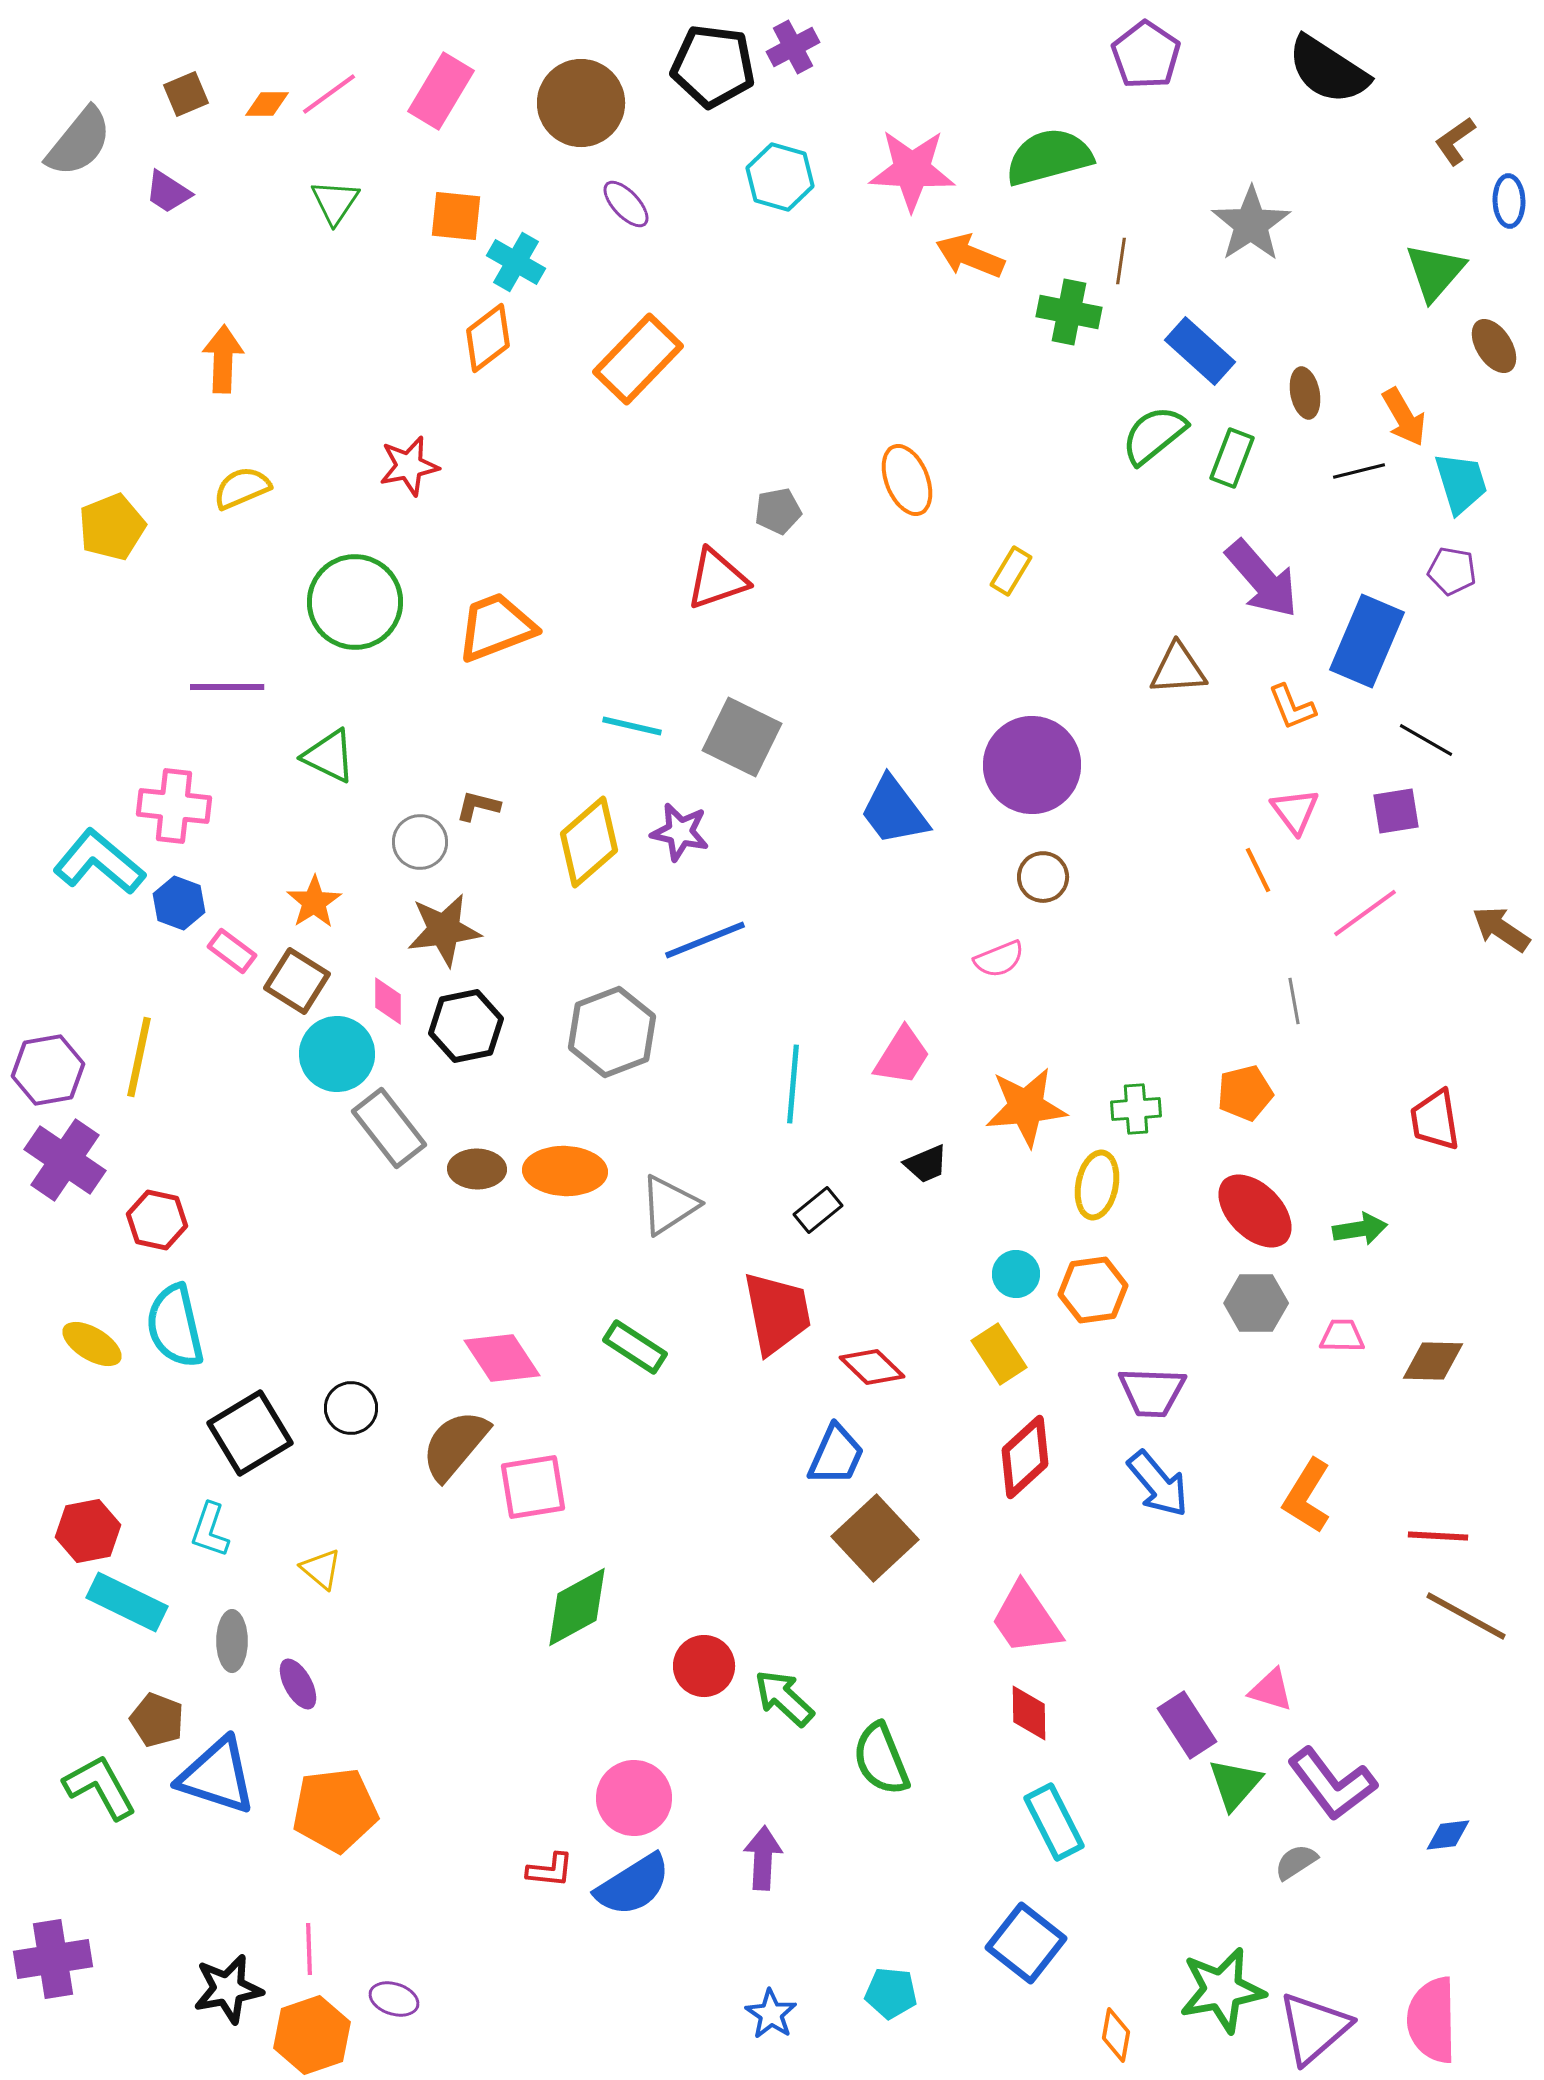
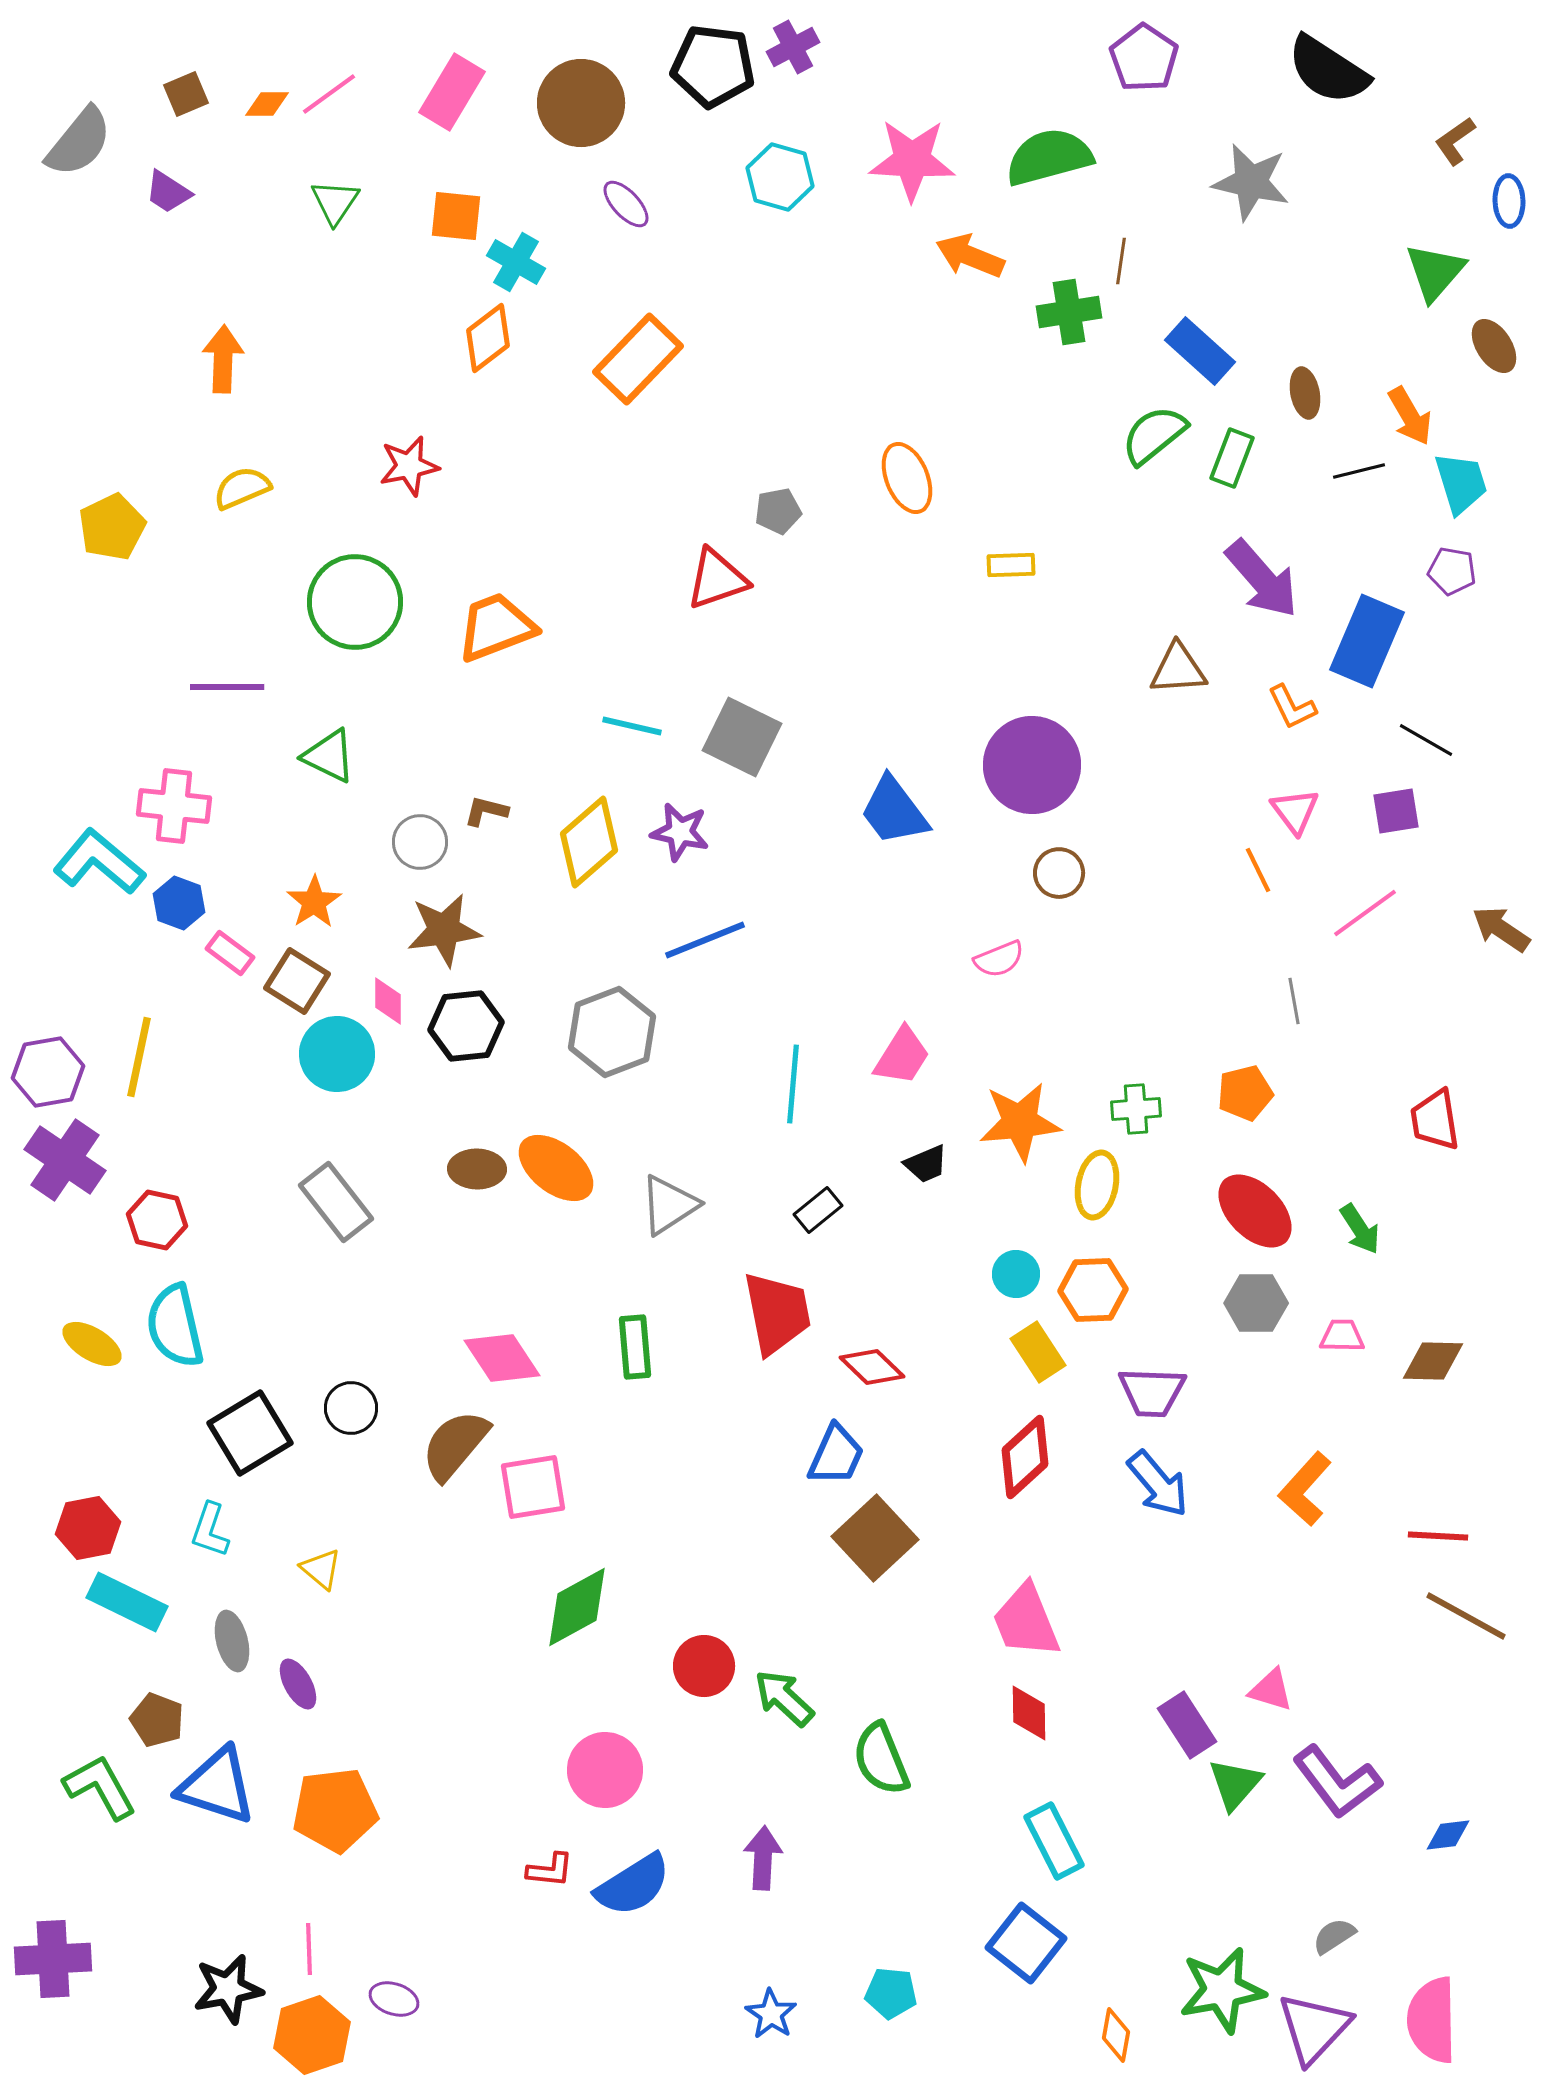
purple pentagon at (1146, 55): moved 2 px left, 3 px down
pink rectangle at (441, 91): moved 11 px right, 1 px down
pink star at (912, 170): moved 10 px up
gray star at (1251, 224): moved 42 px up; rotated 26 degrees counterclockwise
green cross at (1069, 312): rotated 20 degrees counterclockwise
orange arrow at (1404, 417): moved 6 px right, 1 px up
orange ellipse at (907, 480): moved 2 px up
yellow pentagon at (112, 527): rotated 4 degrees counterclockwise
yellow rectangle at (1011, 571): moved 6 px up; rotated 57 degrees clockwise
orange L-shape at (1292, 707): rotated 4 degrees counterclockwise
brown L-shape at (478, 806): moved 8 px right, 5 px down
brown circle at (1043, 877): moved 16 px right, 4 px up
pink rectangle at (232, 951): moved 2 px left, 2 px down
black hexagon at (466, 1026): rotated 6 degrees clockwise
purple hexagon at (48, 1070): moved 2 px down
orange star at (1026, 1107): moved 6 px left, 15 px down
gray rectangle at (389, 1128): moved 53 px left, 74 px down
orange ellipse at (565, 1171): moved 9 px left, 3 px up; rotated 36 degrees clockwise
green arrow at (1360, 1229): rotated 66 degrees clockwise
orange hexagon at (1093, 1290): rotated 6 degrees clockwise
green rectangle at (635, 1347): rotated 52 degrees clockwise
yellow rectangle at (999, 1354): moved 39 px right, 2 px up
orange L-shape at (1307, 1496): moved 2 px left, 7 px up; rotated 10 degrees clockwise
red hexagon at (88, 1531): moved 3 px up
pink trapezoid at (1026, 1619): moved 2 px down; rotated 12 degrees clockwise
gray ellipse at (232, 1641): rotated 14 degrees counterclockwise
blue triangle at (217, 1776): moved 10 px down
purple L-shape at (1332, 1784): moved 5 px right, 2 px up
pink circle at (634, 1798): moved 29 px left, 28 px up
cyan rectangle at (1054, 1822): moved 19 px down
gray semicircle at (1296, 1862): moved 38 px right, 74 px down
purple cross at (53, 1959): rotated 6 degrees clockwise
purple triangle at (1314, 2028): rotated 6 degrees counterclockwise
